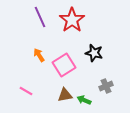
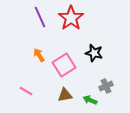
red star: moved 1 px left, 2 px up
green arrow: moved 6 px right
